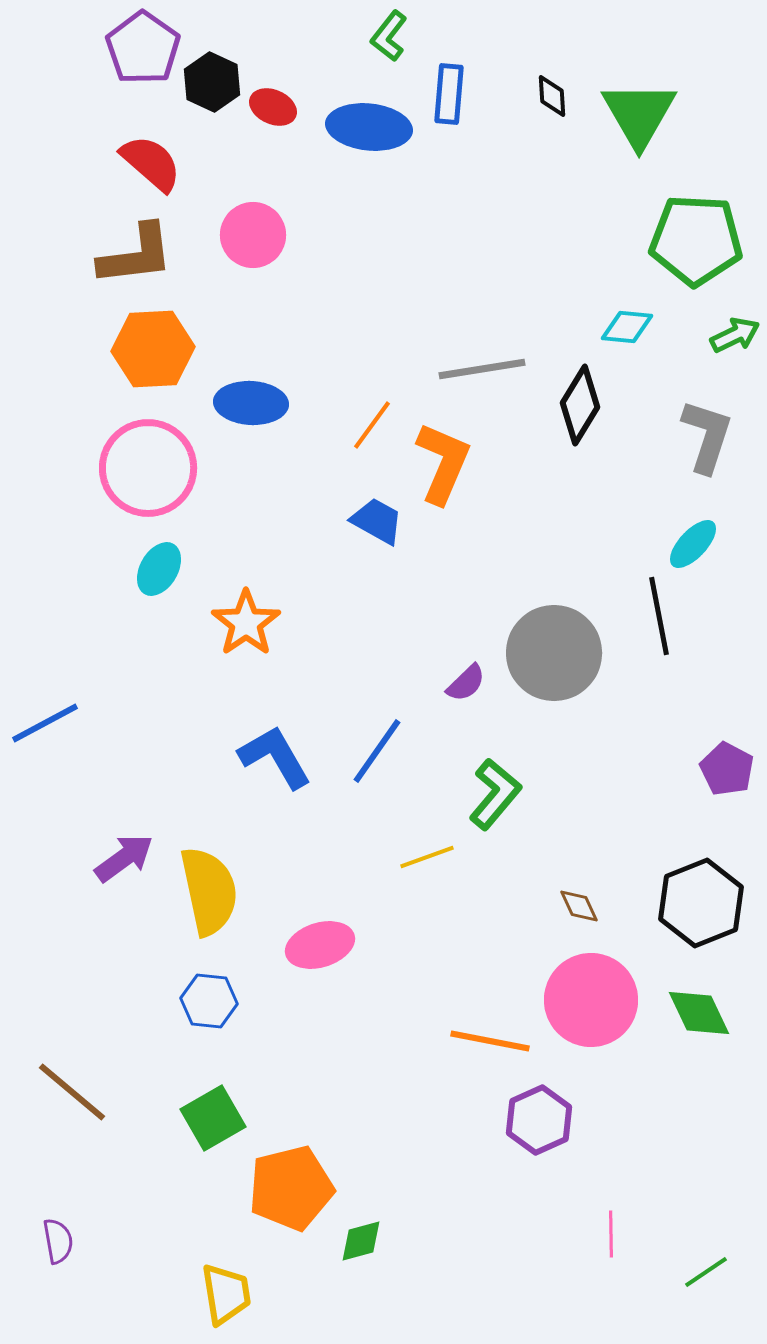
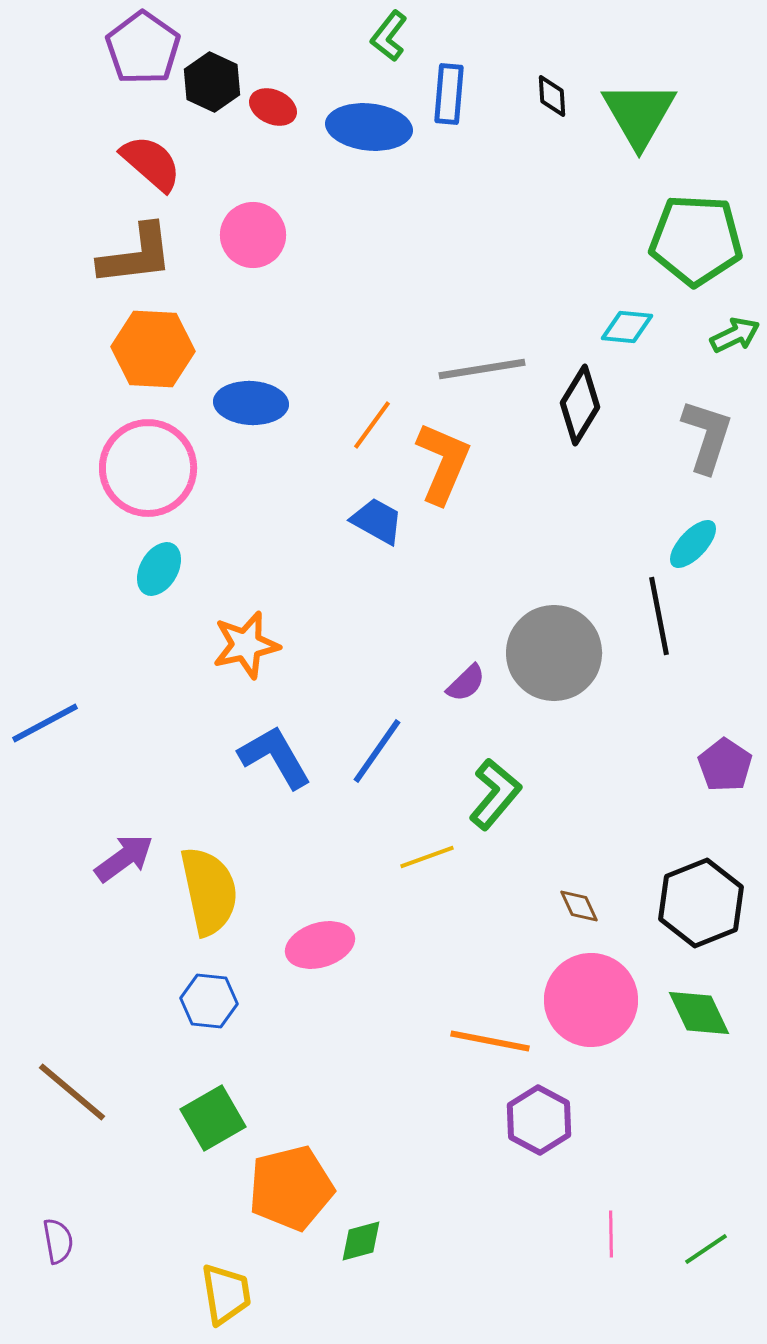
orange hexagon at (153, 349): rotated 6 degrees clockwise
orange star at (246, 623): moved 22 px down; rotated 22 degrees clockwise
purple pentagon at (727, 769): moved 2 px left, 4 px up; rotated 6 degrees clockwise
purple hexagon at (539, 1120): rotated 8 degrees counterclockwise
green line at (706, 1272): moved 23 px up
